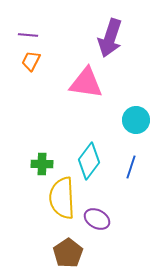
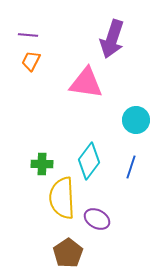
purple arrow: moved 2 px right, 1 px down
